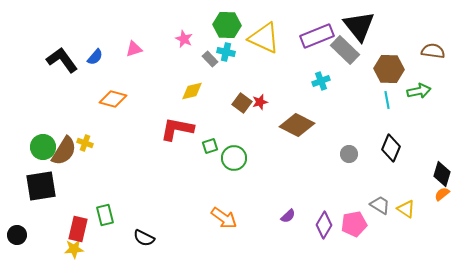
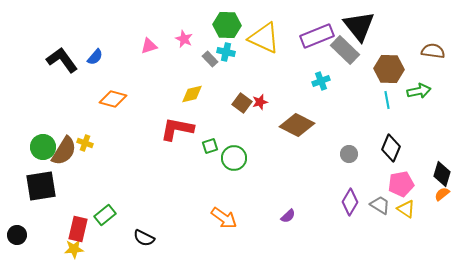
pink triangle at (134, 49): moved 15 px right, 3 px up
yellow diamond at (192, 91): moved 3 px down
green rectangle at (105, 215): rotated 65 degrees clockwise
pink pentagon at (354, 224): moved 47 px right, 40 px up
purple diamond at (324, 225): moved 26 px right, 23 px up
